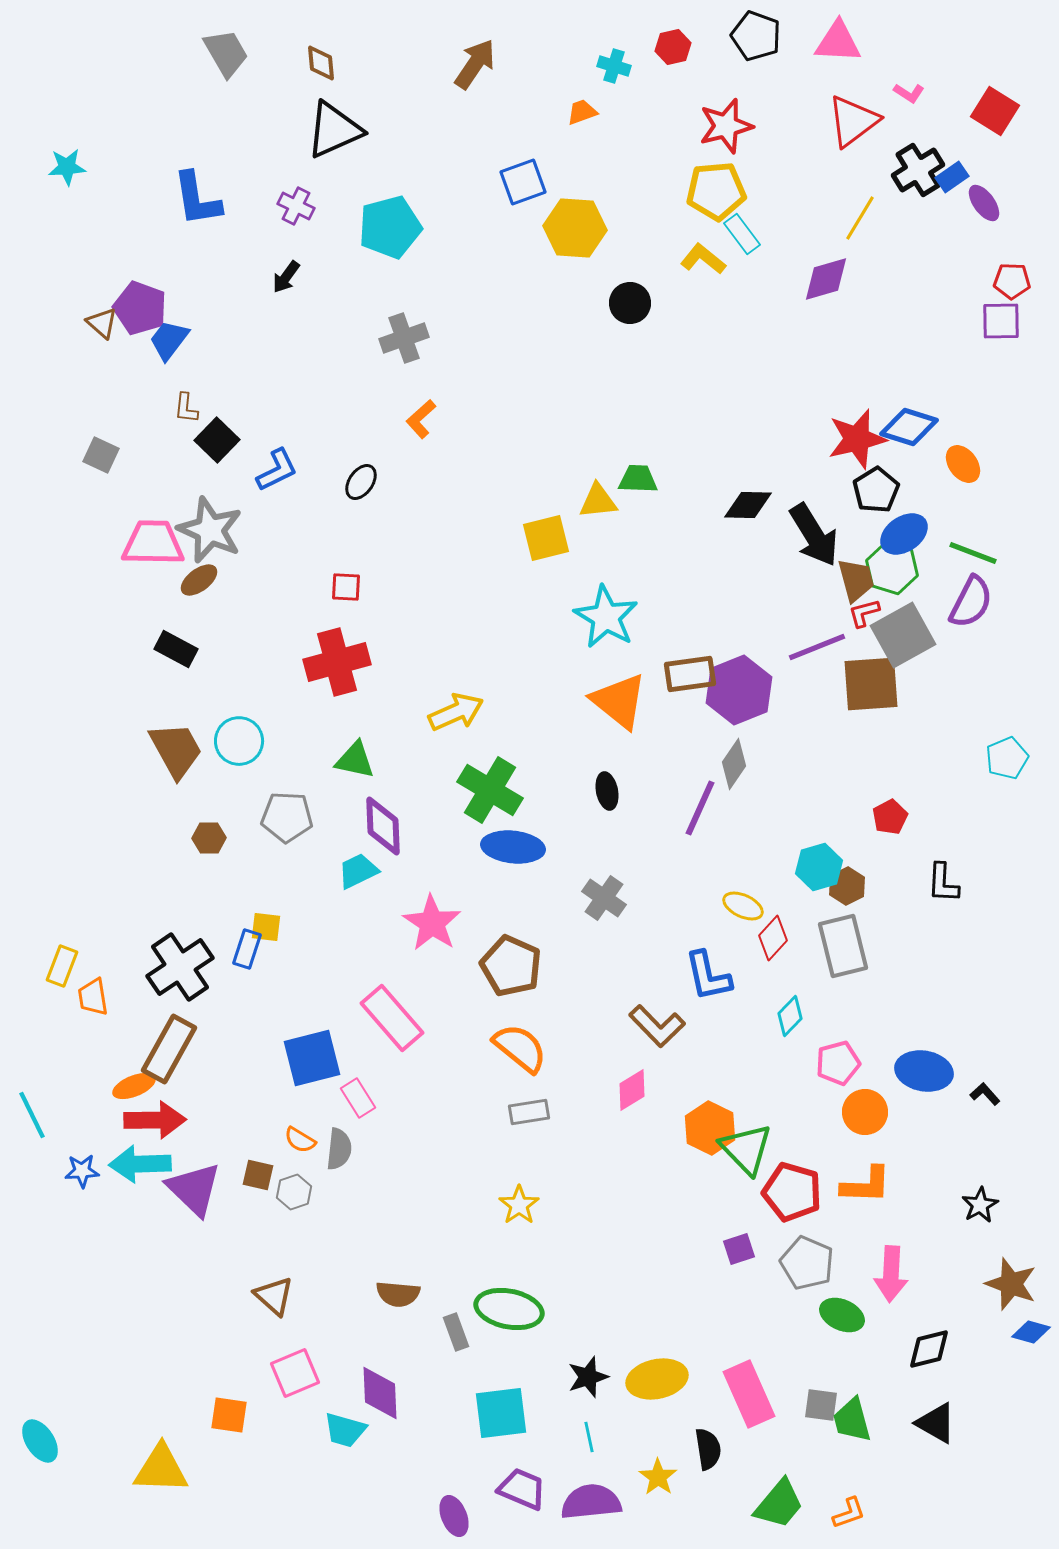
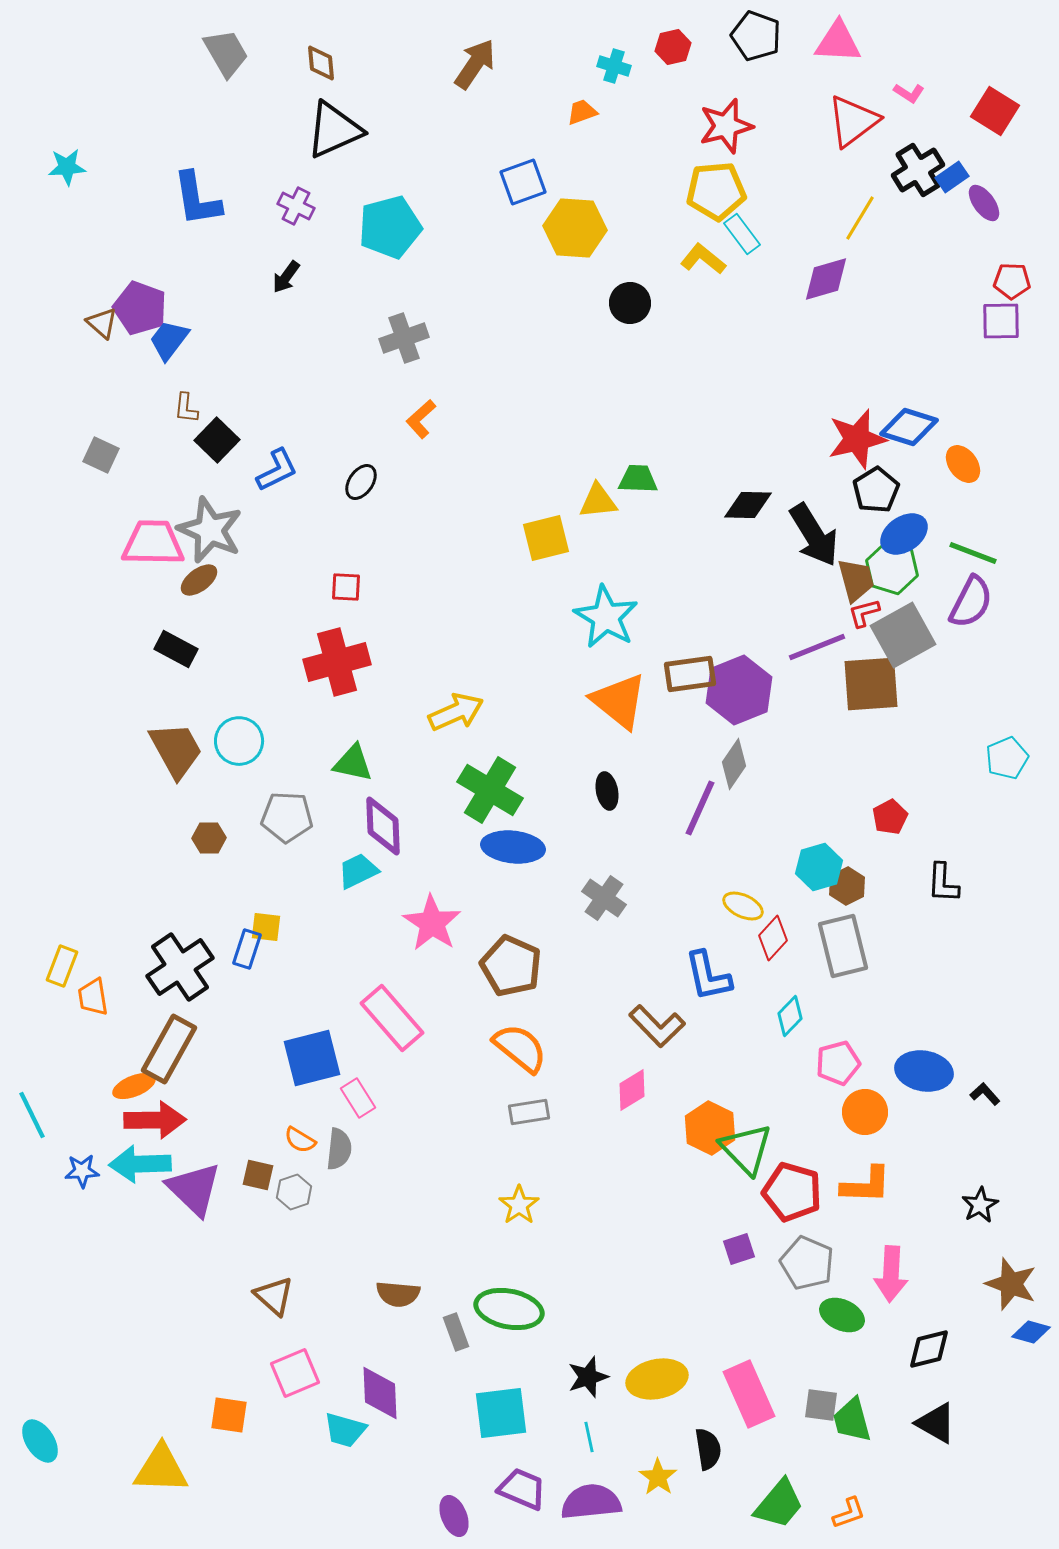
green triangle at (355, 760): moved 2 px left, 3 px down
